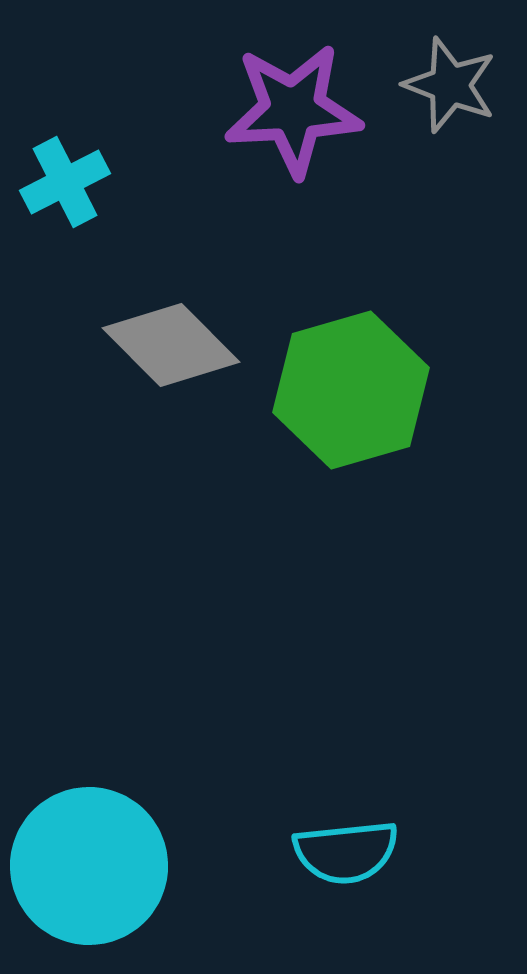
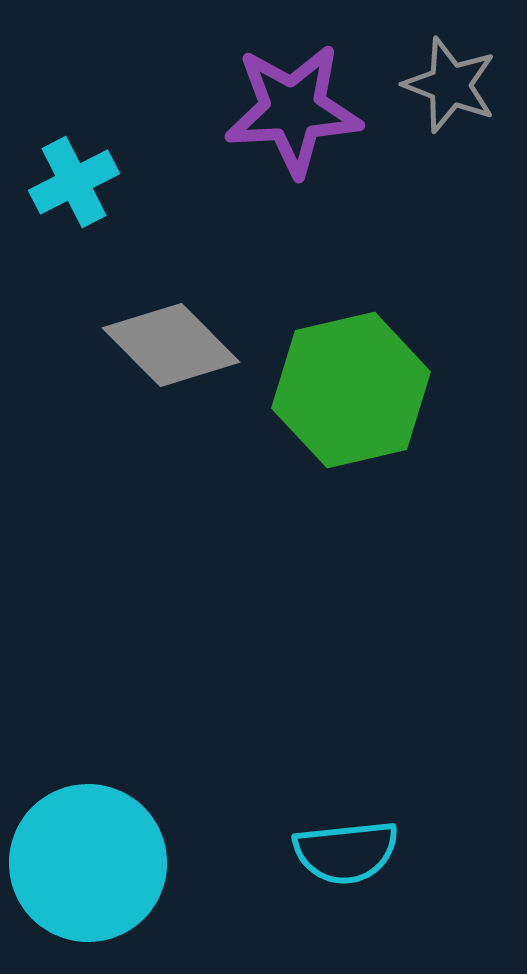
cyan cross: moved 9 px right
green hexagon: rotated 3 degrees clockwise
cyan circle: moved 1 px left, 3 px up
